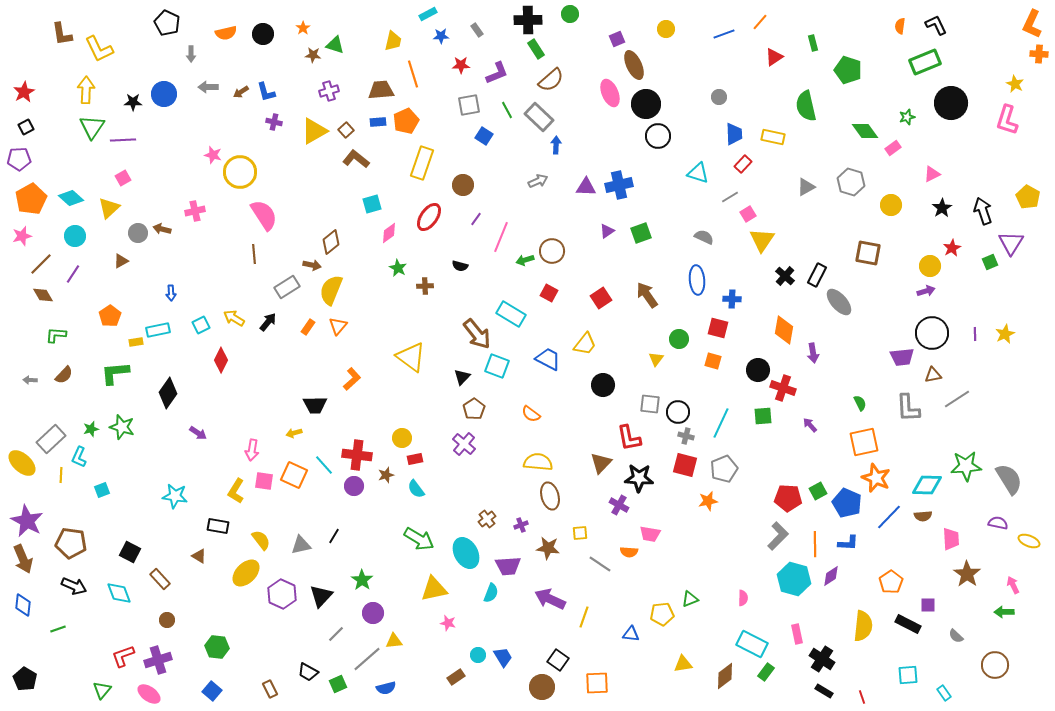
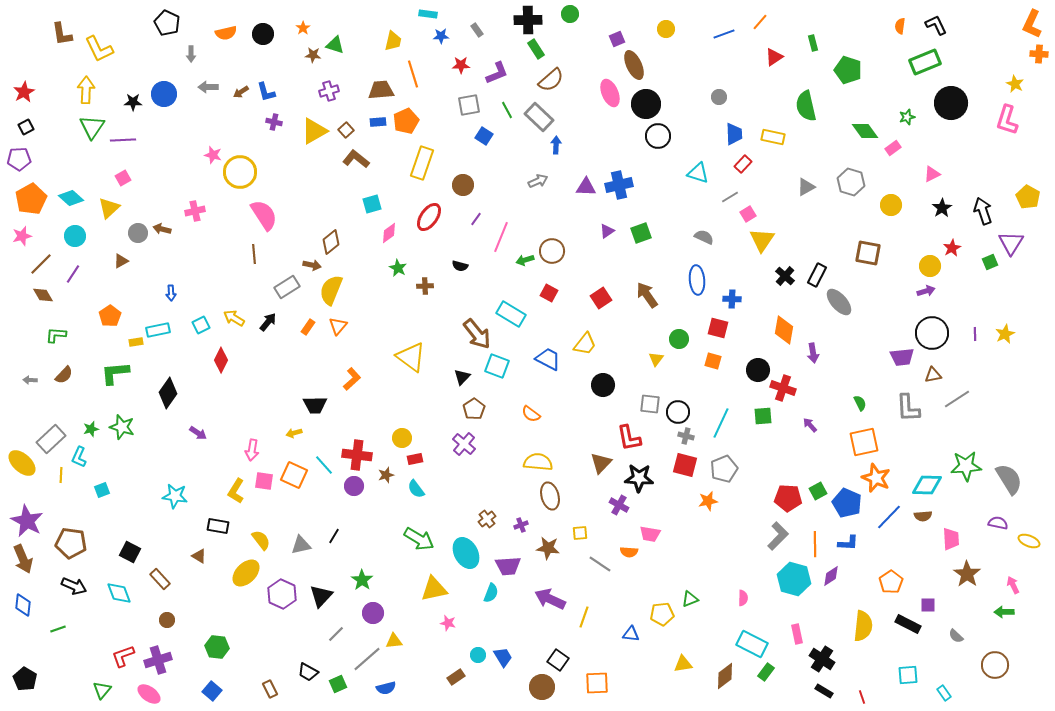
cyan rectangle at (428, 14): rotated 36 degrees clockwise
